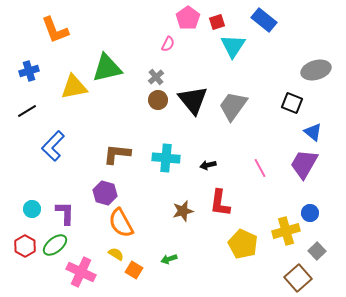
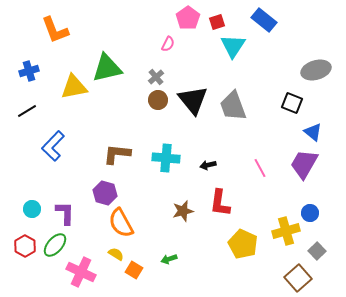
gray trapezoid: rotated 56 degrees counterclockwise
green ellipse: rotated 10 degrees counterclockwise
